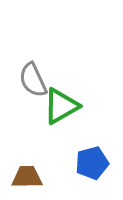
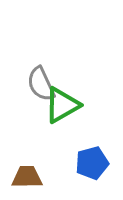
gray semicircle: moved 8 px right, 4 px down
green triangle: moved 1 px right, 1 px up
